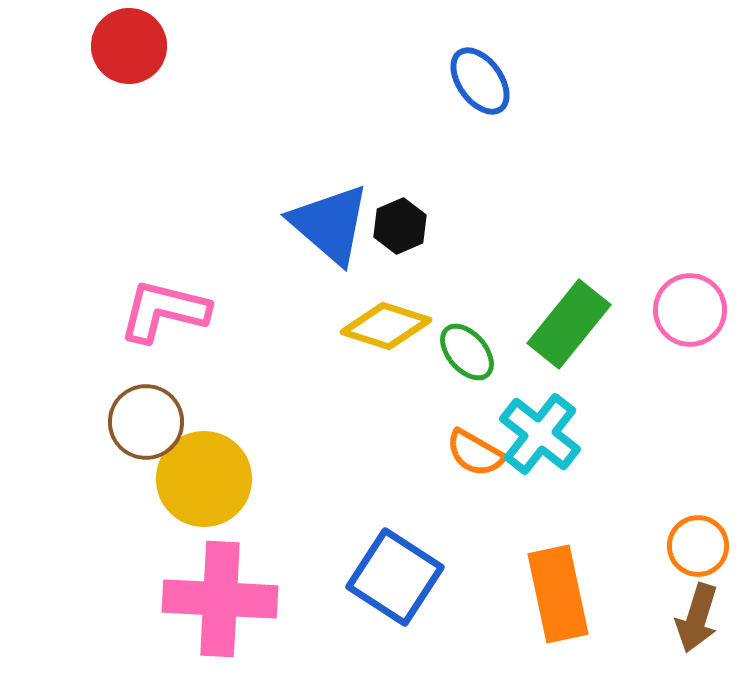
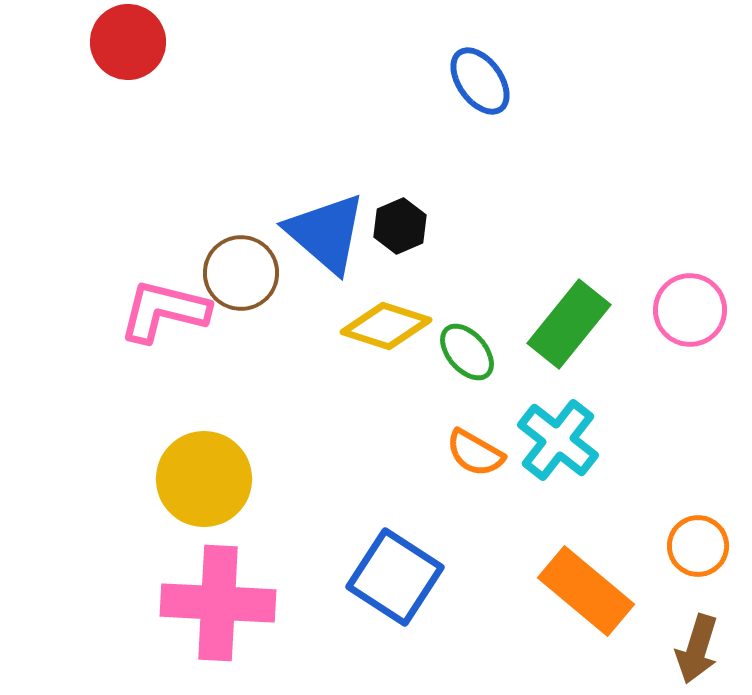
red circle: moved 1 px left, 4 px up
blue triangle: moved 4 px left, 9 px down
brown circle: moved 95 px right, 149 px up
cyan cross: moved 18 px right, 6 px down
orange rectangle: moved 28 px right, 3 px up; rotated 38 degrees counterclockwise
pink cross: moved 2 px left, 4 px down
brown arrow: moved 31 px down
